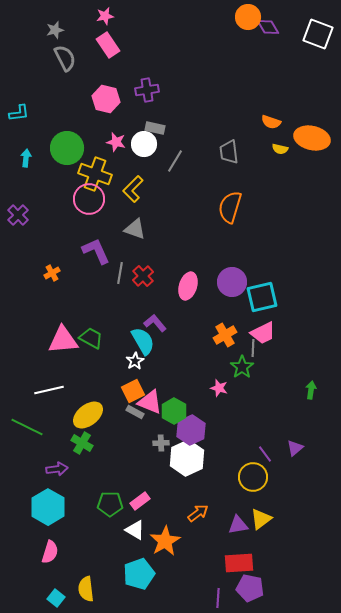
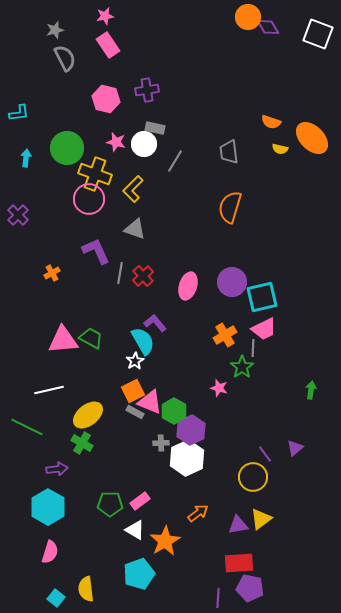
orange ellipse at (312, 138): rotated 32 degrees clockwise
pink trapezoid at (263, 333): moved 1 px right, 4 px up
